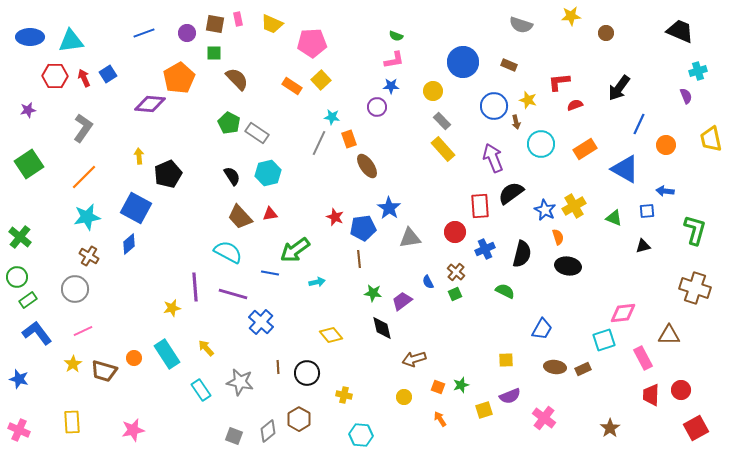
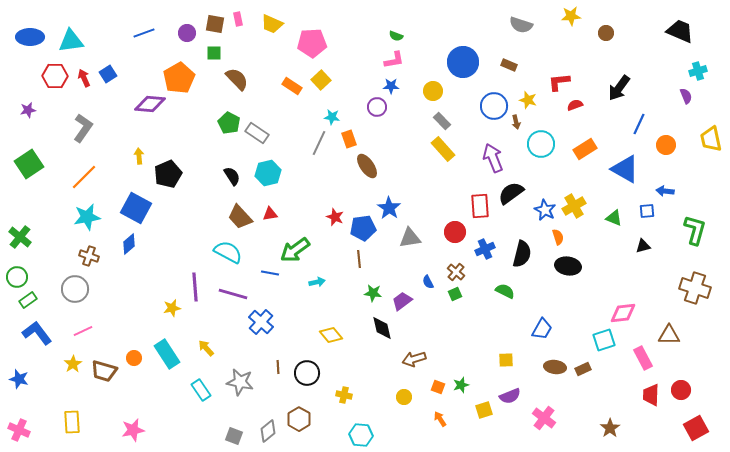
brown cross at (89, 256): rotated 12 degrees counterclockwise
